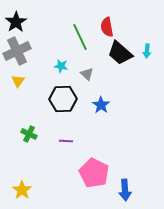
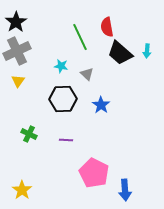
purple line: moved 1 px up
